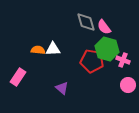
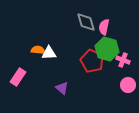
pink semicircle: rotated 49 degrees clockwise
white triangle: moved 4 px left, 4 px down
red pentagon: rotated 15 degrees clockwise
